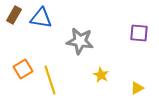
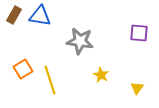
blue triangle: moved 1 px left, 2 px up
yellow triangle: rotated 24 degrees counterclockwise
